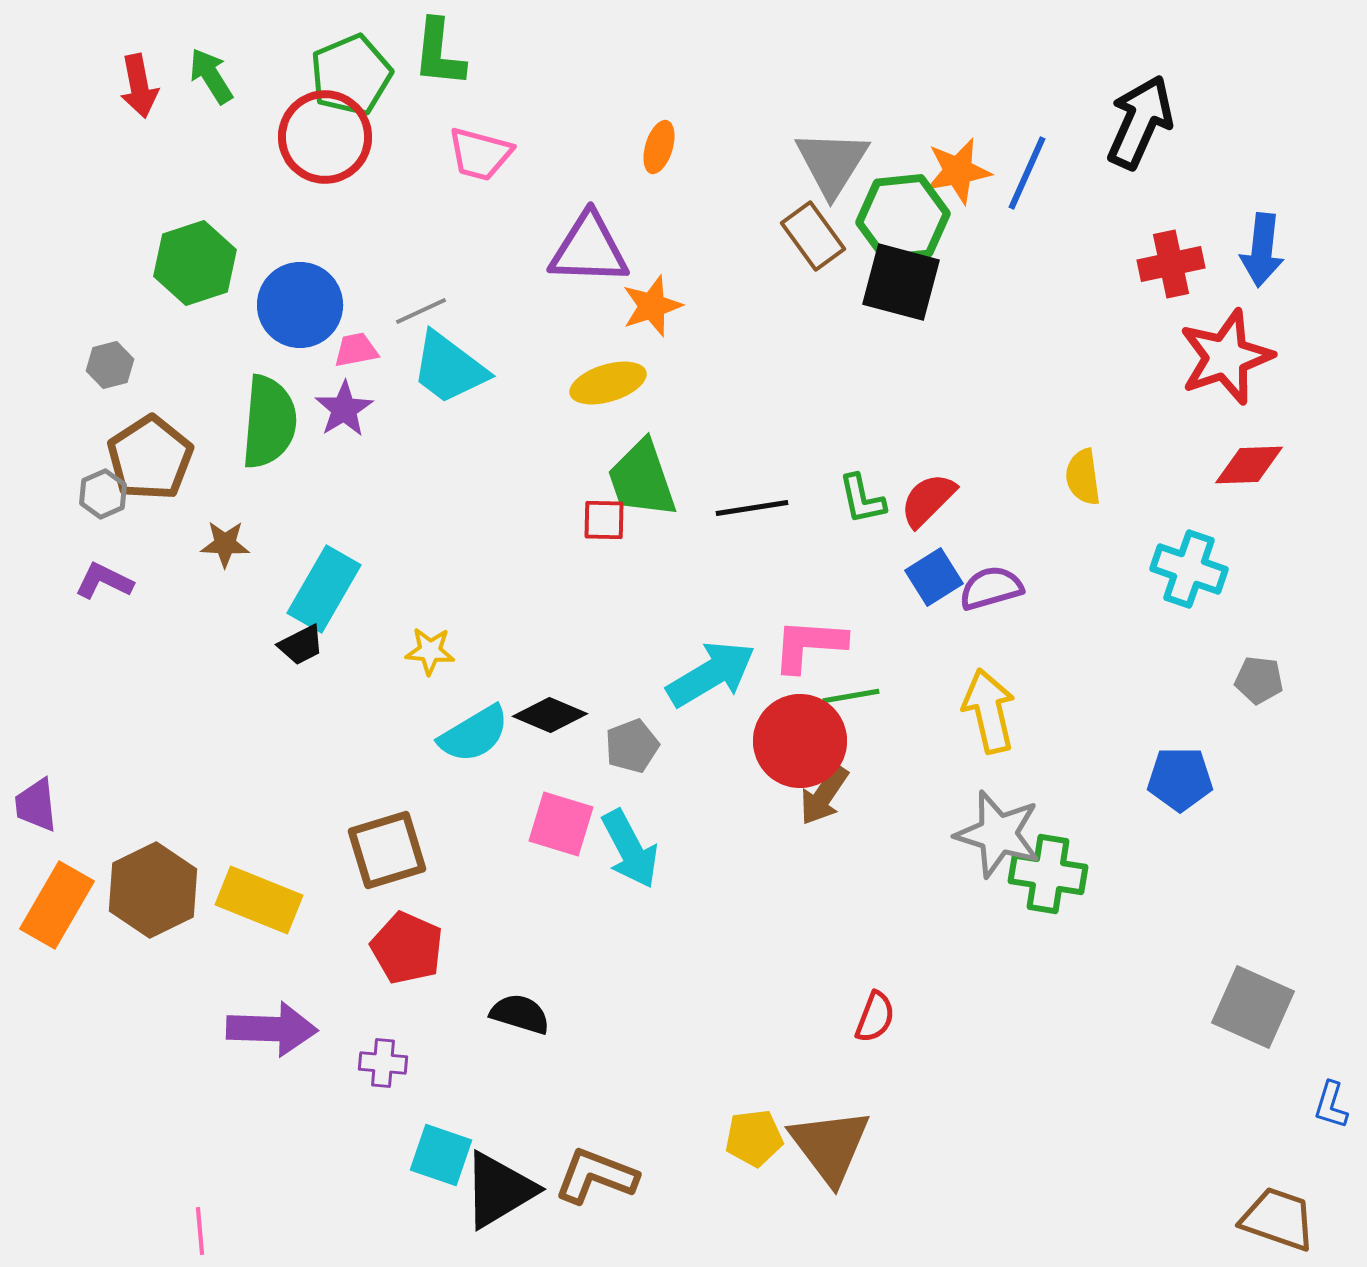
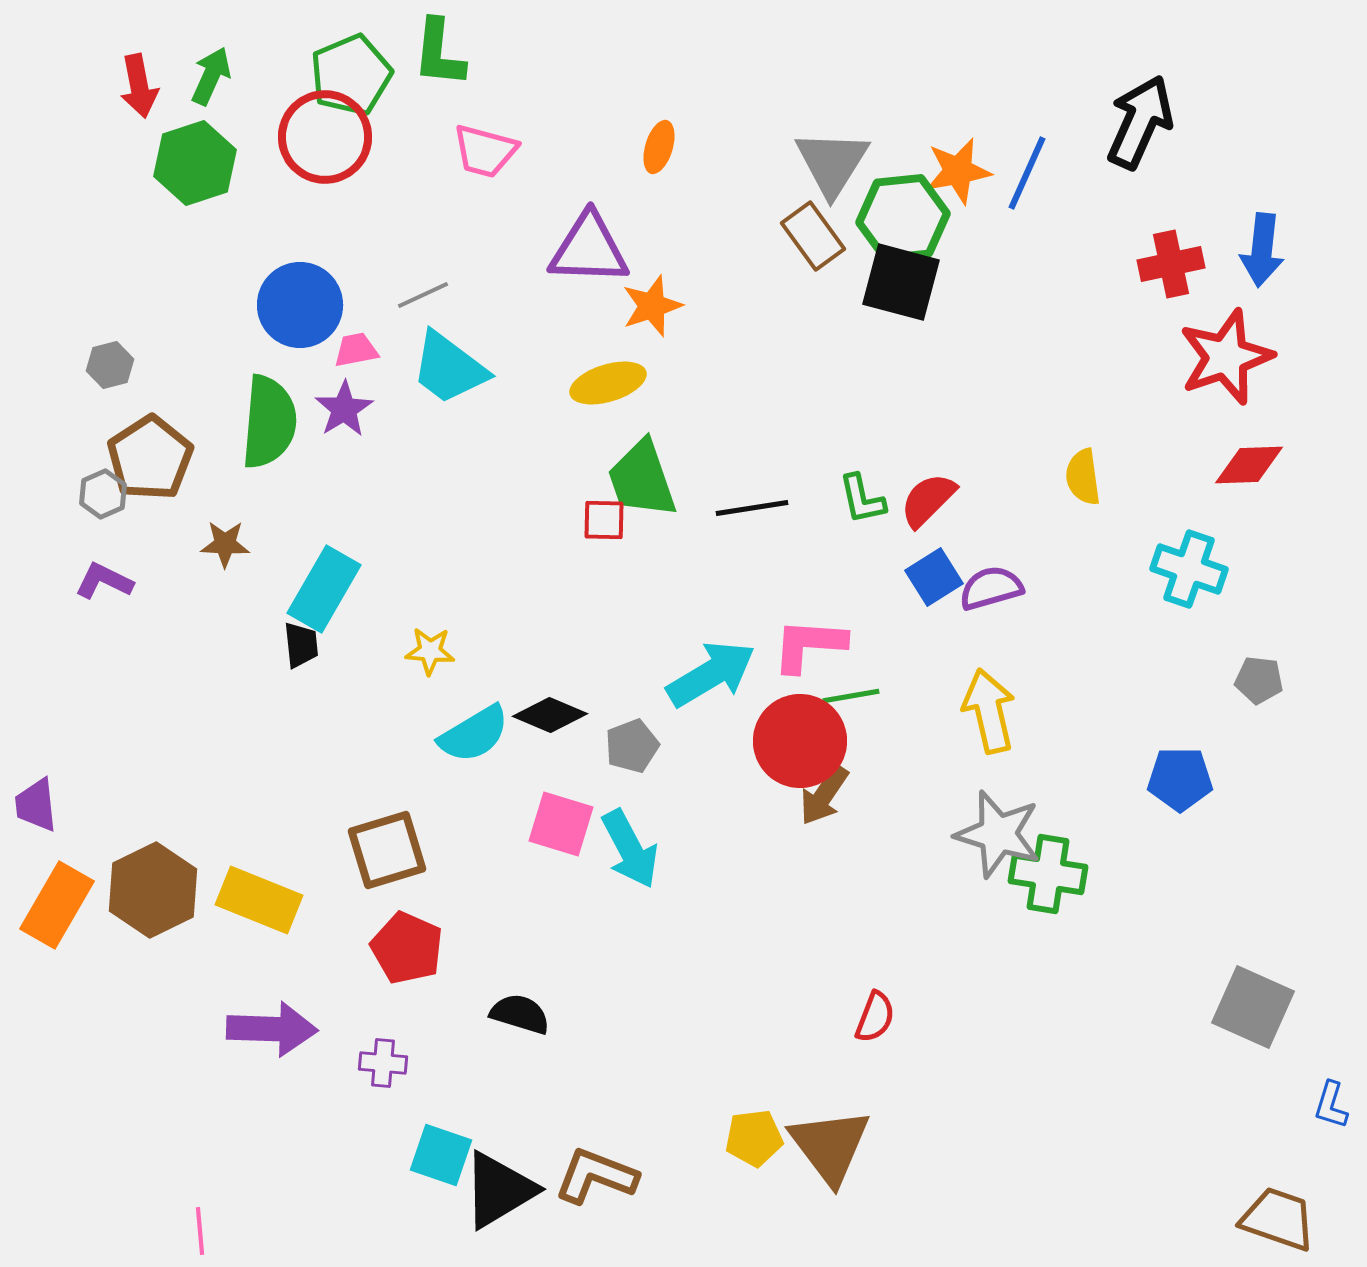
green arrow at (211, 76): rotated 56 degrees clockwise
pink trapezoid at (480, 154): moved 5 px right, 3 px up
green hexagon at (195, 263): moved 100 px up
gray line at (421, 311): moved 2 px right, 16 px up
black trapezoid at (301, 645): rotated 69 degrees counterclockwise
